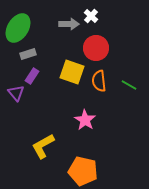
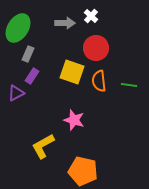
gray arrow: moved 4 px left, 1 px up
gray rectangle: rotated 49 degrees counterclockwise
green line: rotated 21 degrees counterclockwise
purple triangle: rotated 42 degrees clockwise
pink star: moved 11 px left; rotated 15 degrees counterclockwise
